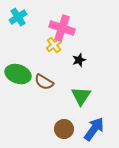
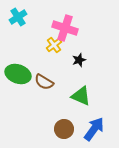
pink cross: moved 3 px right
green triangle: rotated 40 degrees counterclockwise
